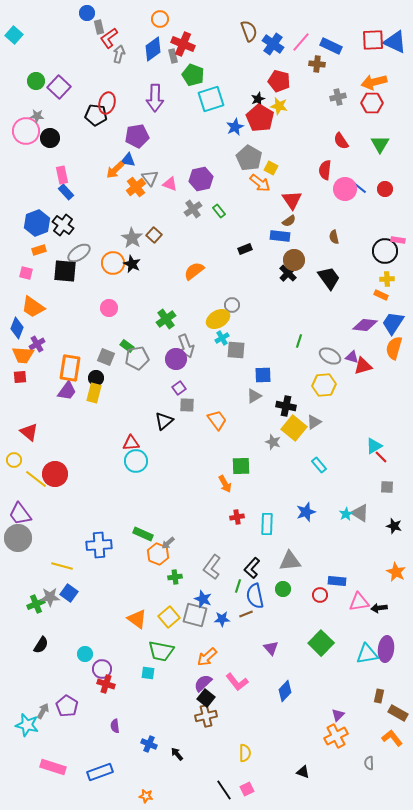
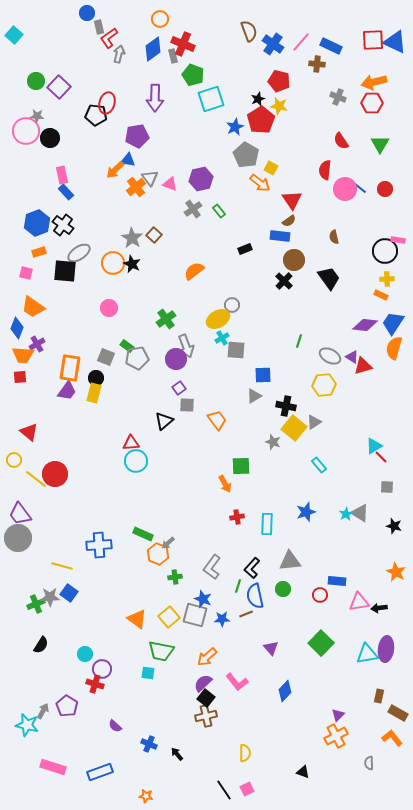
gray cross at (338, 97): rotated 35 degrees clockwise
red pentagon at (260, 118): moved 1 px right, 2 px down; rotated 8 degrees clockwise
gray pentagon at (249, 158): moved 3 px left, 3 px up
orange rectangle at (39, 250): moved 2 px down
black cross at (288, 273): moved 4 px left, 8 px down
purple triangle at (352, 357): rotated 16 degrees clockwise
red cross at (106, 684): moved 11 px left
purple semicircle at (115, 726): rotated 40 degrees counterclockwise
